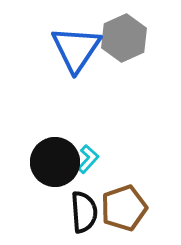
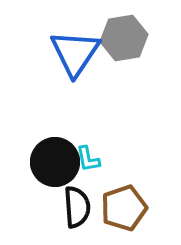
gray hexagon: rotated 15 degrees clockwise
blue triangle: moved 1 px left, 4 px down
cyan L-shape: rotated 128 degrees clockwise
black semicircle: moved 7 px left, 5 px up
